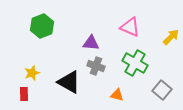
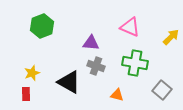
green cross: rotated 20 degrees counterclockwise
red rectangle: moved 2 px right
